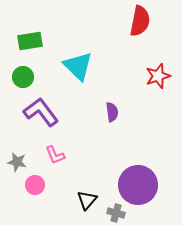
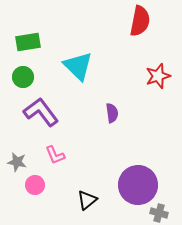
green rectangle: moved 2 px left, 1 px down
purple semicircle: moved 1 px down
black triangle: rotated 10 degrees clockwise
gray cross: moved 43 px right
